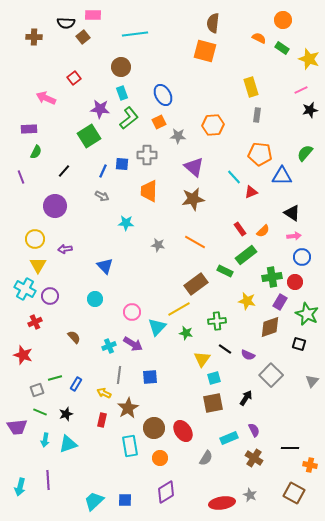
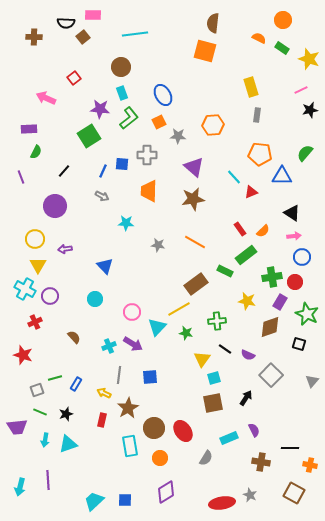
brown cross at (254, 458): moved 7 px right, 4 px down; rotated 24 degrees counterclockwise
